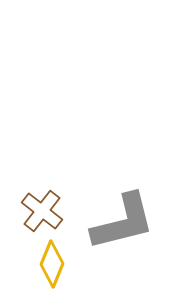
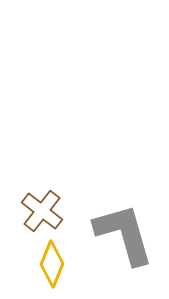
gray L-shape: moved 1 px right, 12 px down; rotated 92 degrees counterclockwise
